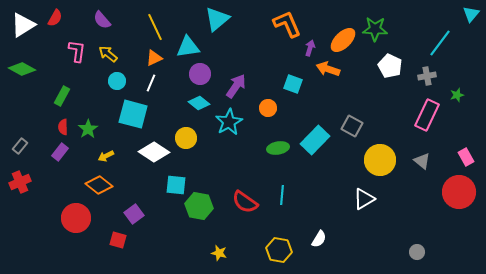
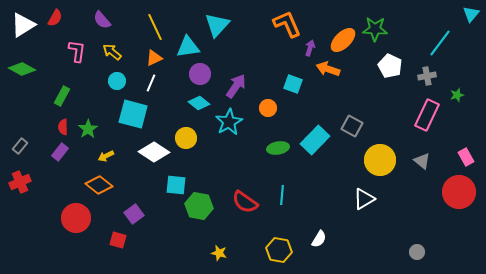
cyan triangle at (217, 19): moved 6 px down; rotated 8 degrees counterclockwise
yellow arrow at (108, 54): moved 4 px right, 2 px up
